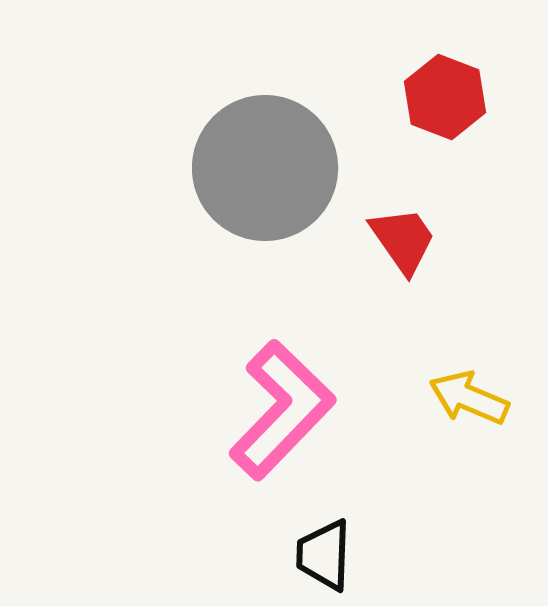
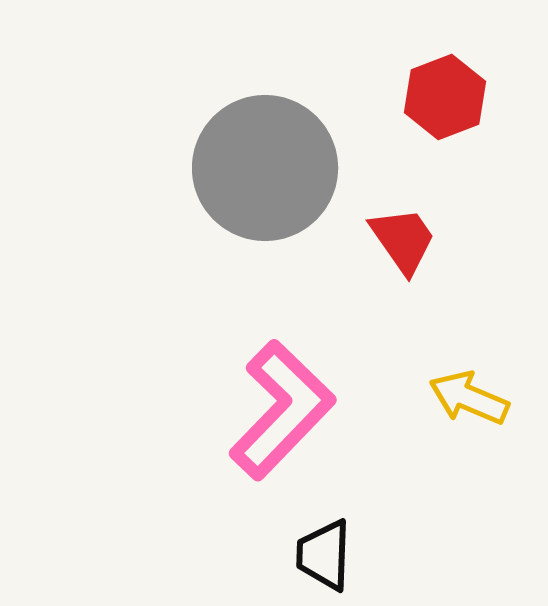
red hexagon: rotated 18 degrees clockwise
